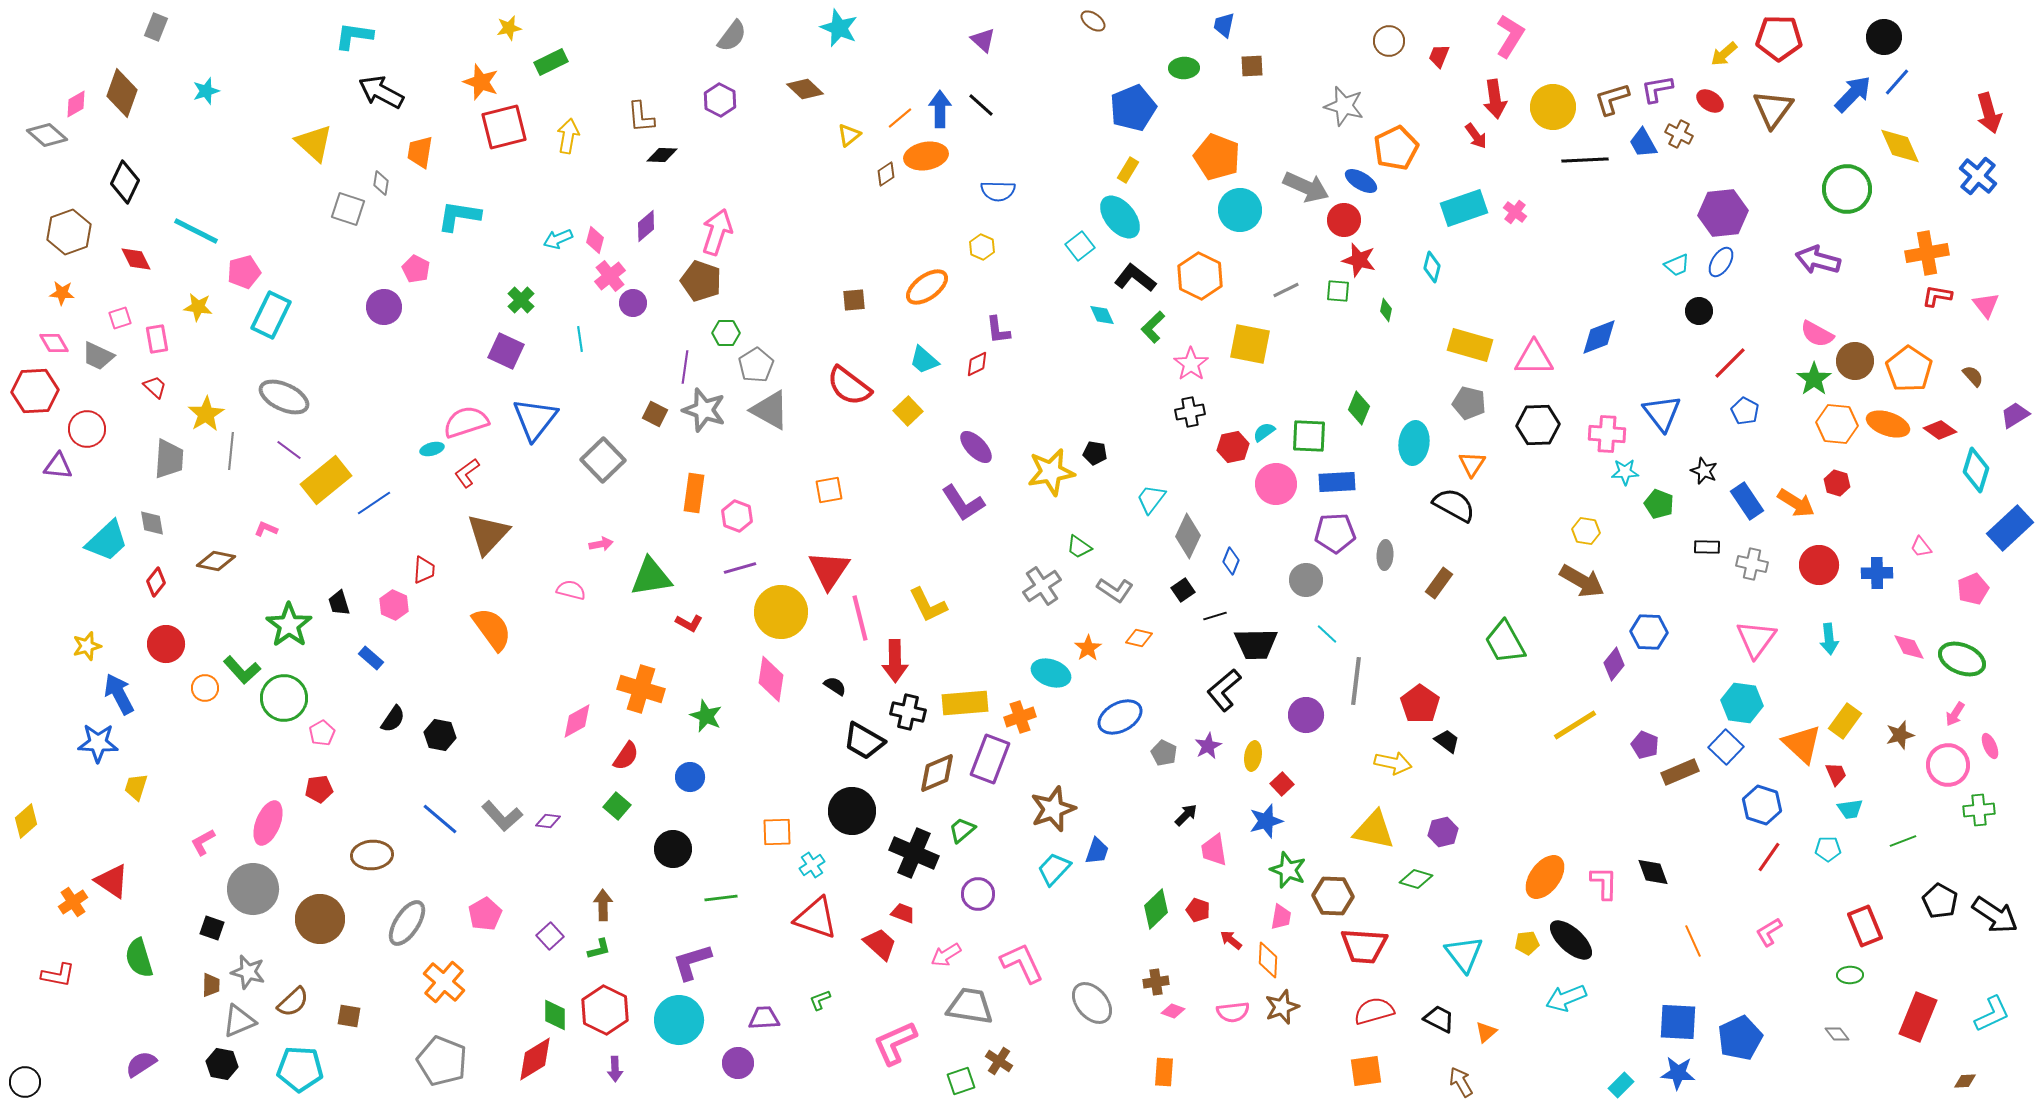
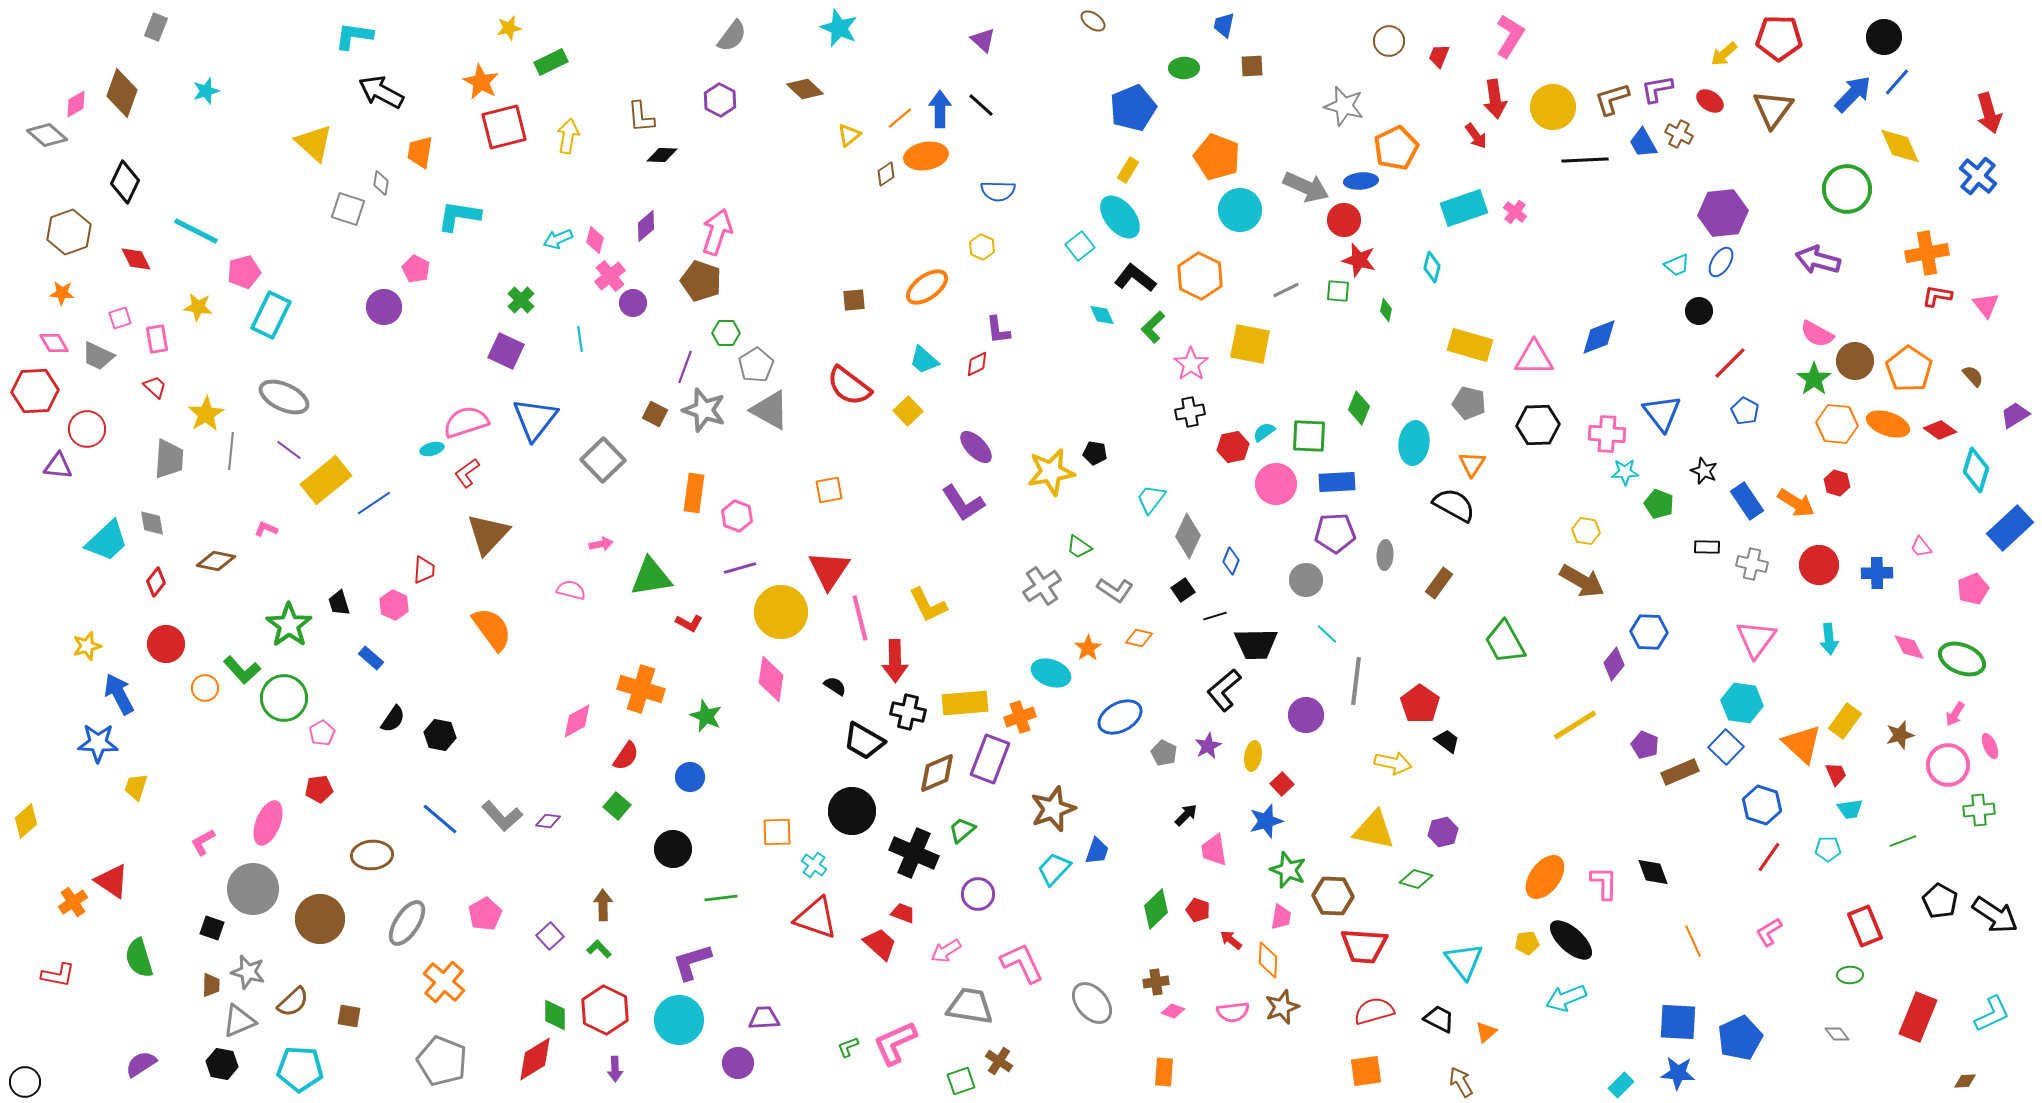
orange star at (481, 82): rotated 9 degrees clockwise
blue ellipse at (1361, 181): rotated 36 degrees counterclockwise
purple line at (685, 367): rotated 12 degrees clockwise
cyan cross at (812, 865): moved 2 px right; rotated 20 degrees counterclockwise
green L-shape at (599, 949): rotated 120 degrees counterclockwise
cyan triangle at (1464, 954): moved 7 px down
pink arrow at (946, 955): moved 4 px up
green L-shape at (820, 1000): moved 28 px right, 47 px down
